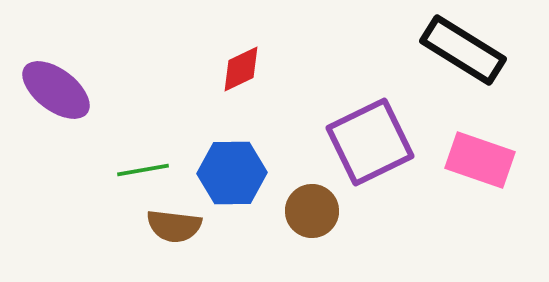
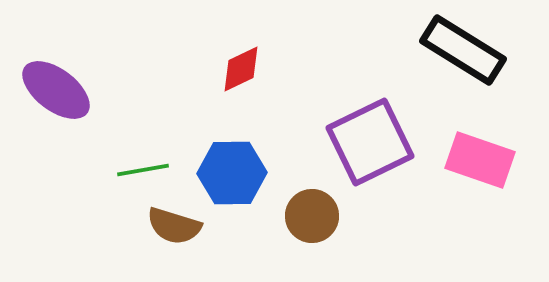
brown circle: moved 5 px down
brown semicircle: rotated 10 degrees clockwise
